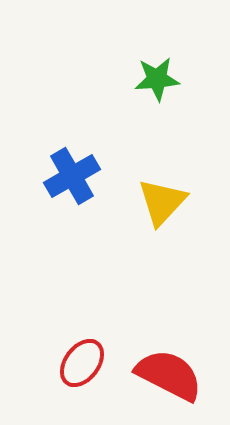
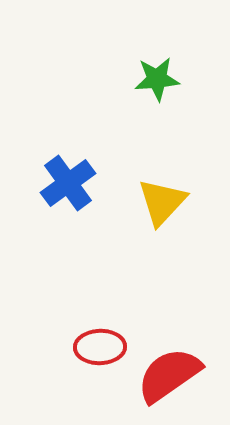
blue cross: moved 4 px left, 7 px down; rotated 6 degrees counterclockwise
red ellipse: moved 18 px right, 16 px up; rotated 51 degrees clockwise
red semicircle: rotated 62 degrees counterclockwise
